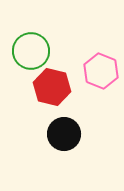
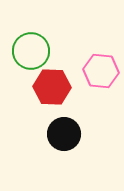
pink hexagon: rotated 16 degrees counterclockwise
red hexagon: rotated 12 degrees counterclockwise
